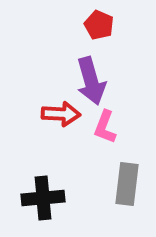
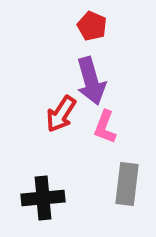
red pentagon: moved 7 px left, 1 px down
red arrow: rotated 120 degrees clockwise
